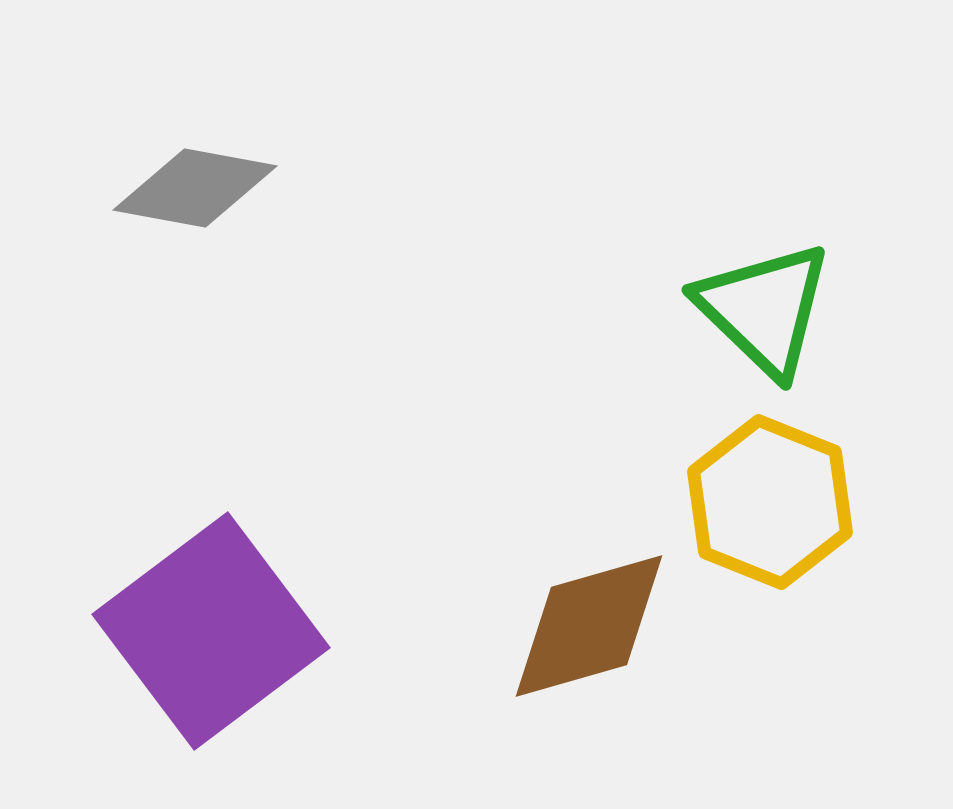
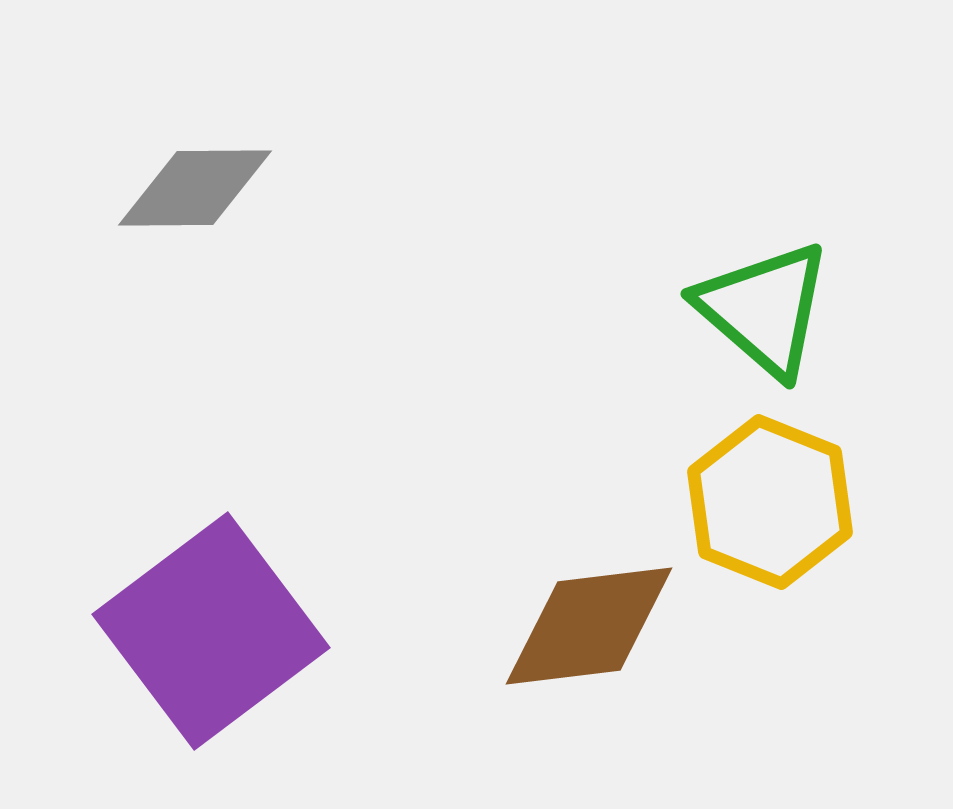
gray diamond: rotated 11 degrees counterclockwise
green triangle: rotated 3 degrees counterclockwise
brown diamond: rotated 9 degrees clockwise
